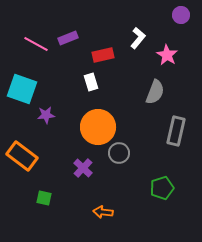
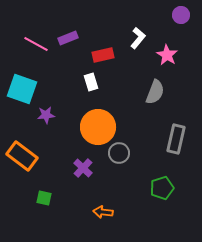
gray rectangle: moved 8 px down
